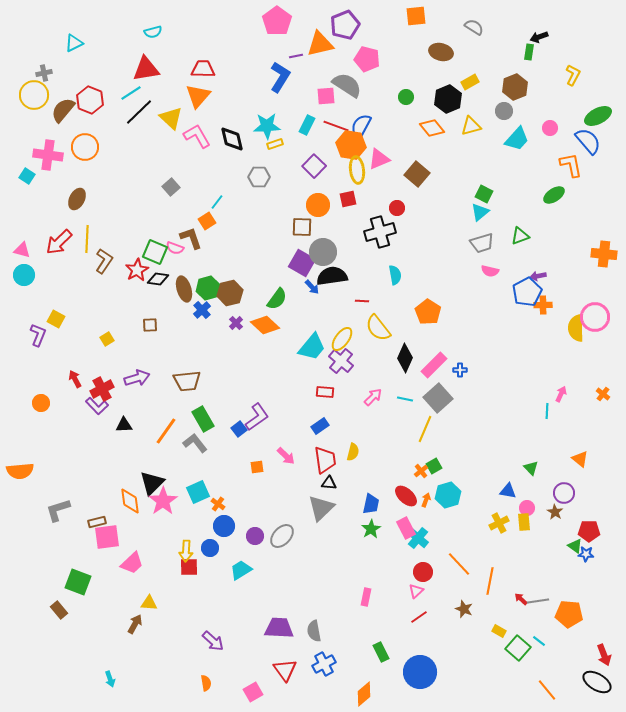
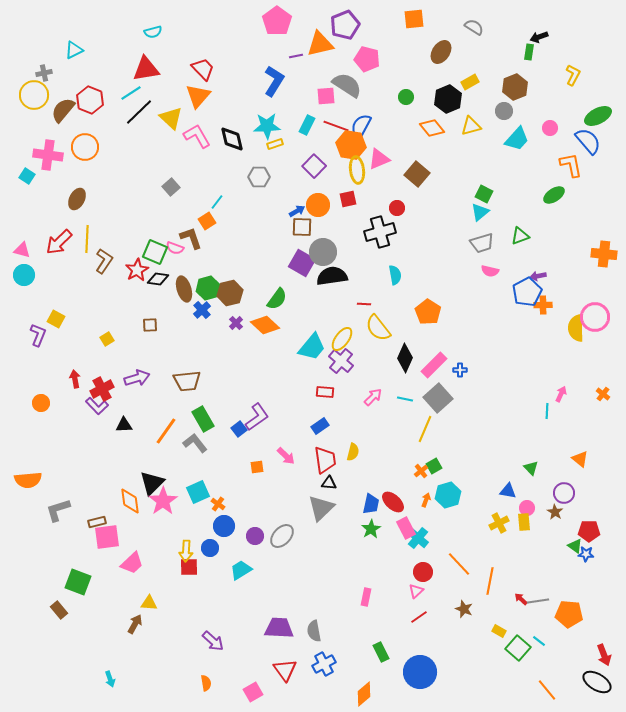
orange square at (416, 16): moved 2 px left, 3 px down
cyan triangle at (74, 43): moved 7 px down
brown ellipse at (441, 52): rotated 70 degrees counterclockwise
red trapezoid at (203, 69): rotated 45 degrees clockwise
blue L-shape at (280, 77): moved 6 px left, 4 px down
blue arrow at (312, 287): moved 15 px left, 76 px up; rotated 77 degrees counterclockwise
red line at (362, 301): moved 2 px right, 3 px down
red arrow at (75, 379): rotated 18 degrees clockwise
orange semicircle at (20, 471): moved 8 px right, 9 px down
red ellipse at (406, 496): moved 13 px left, 6 px down
